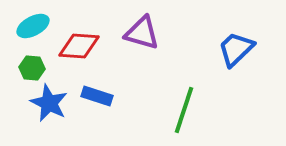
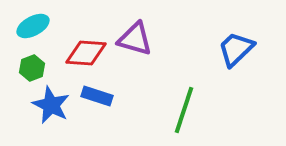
purple triangle: moved 7 px left, 6 px down
red diamond: moved 7 px right, 7 px down
green hexagon: rotated 25 degrees counterclockwise
blue star: moved 2 px right, 2 px down
